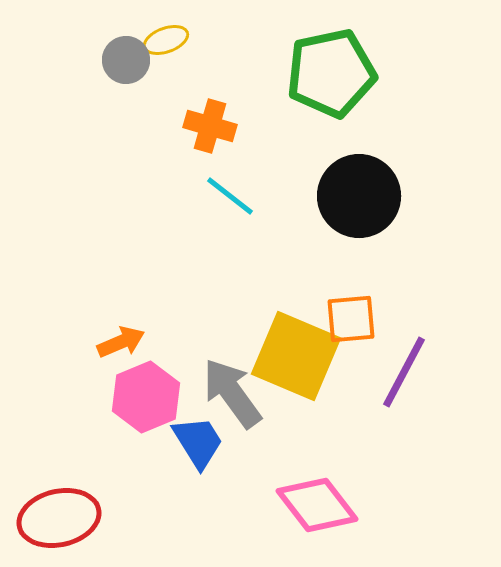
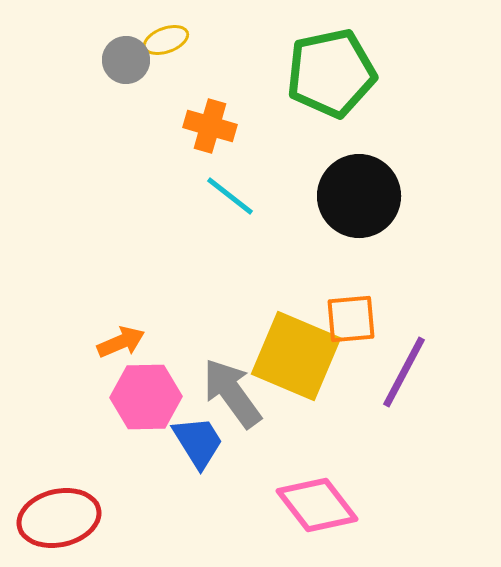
pink hexagon: rotated 22 degrees clockwise
